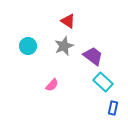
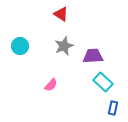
red triangle: moved 7 px left, 7 px up
cyan circle: moved 8 px left
purple trapezoid: rotated 40 degrees counterclockwise
pink semicircle: moved 1 px left
